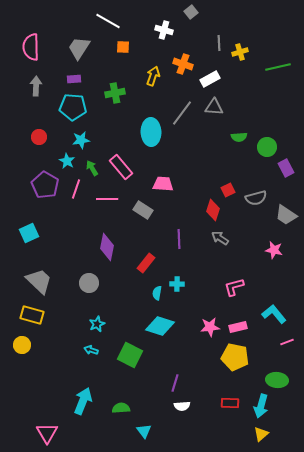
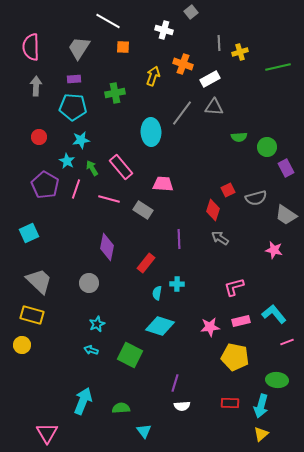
pink line at (107, 199): moved 2 px right; rotated 15 degrees clockwise
pink rectangle at (238, 327): moved 3 px right, 6 px up
